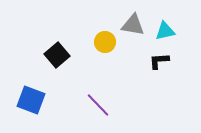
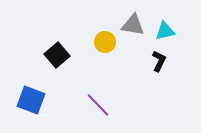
black L-shape: rotated 120 degrees clockwise
